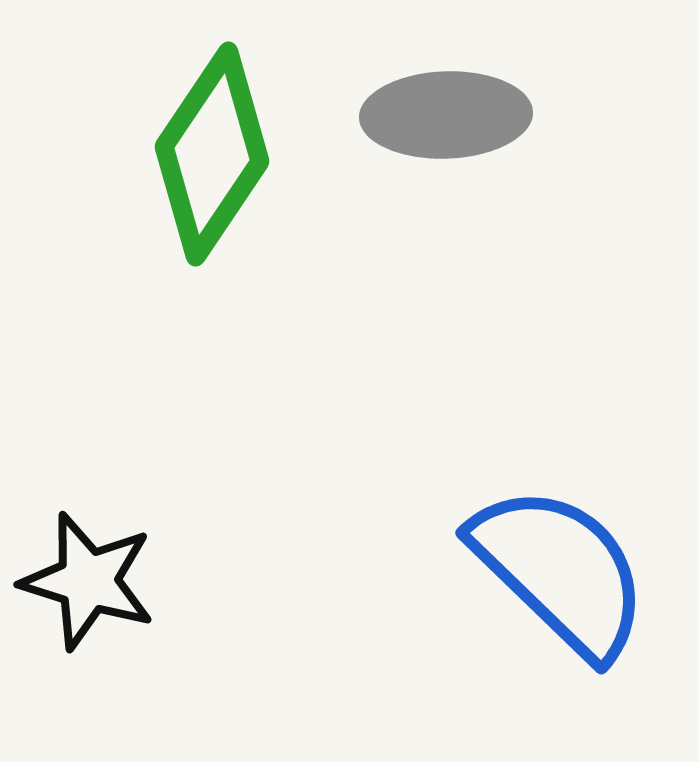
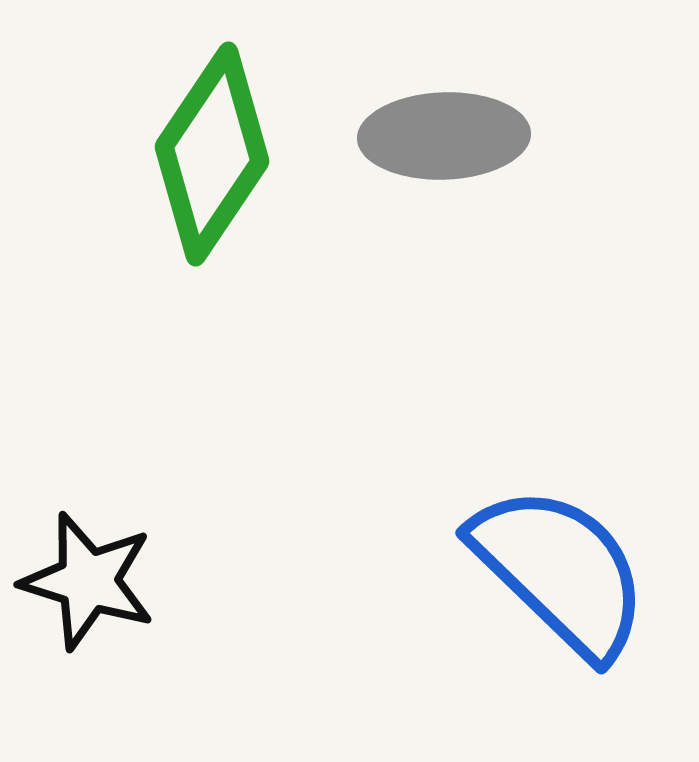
gray ellipse: moved 2 px left, 21 px down
